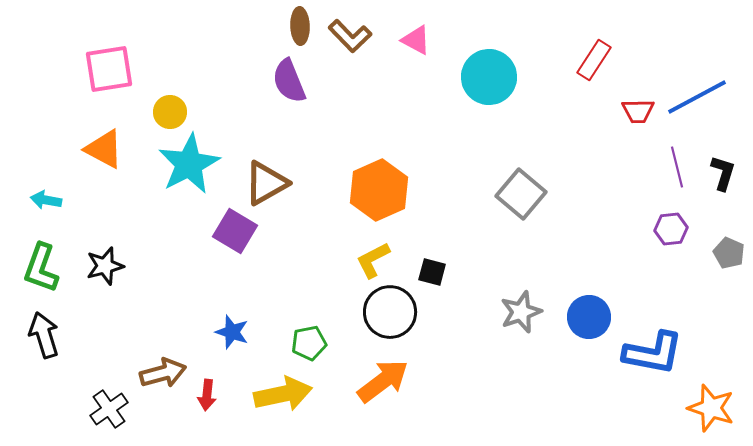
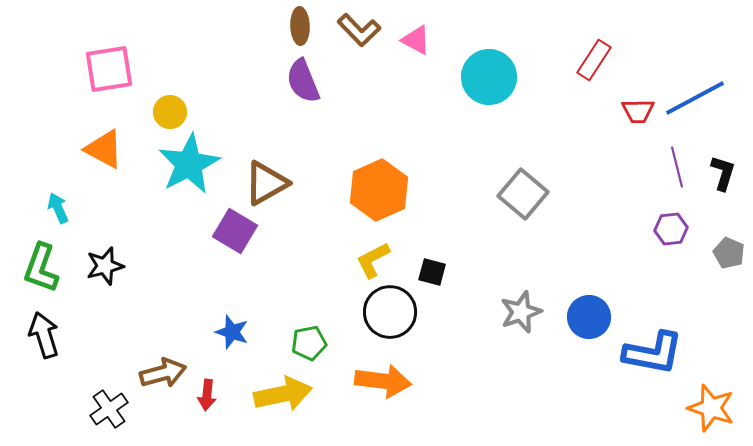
brown L-shape: moved 9 px right, 6 px up
purple semicircle: moved 14 px right
blue line: moved 2 px left, 1 px down
gray square: moved 2 px right
cyan arrow: moved 12 px right, 8 px down; rotated 56 degrees clockwise
orange arrow: rotated 44 degrees clockwise
